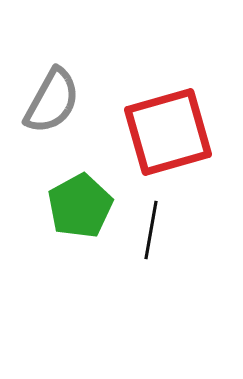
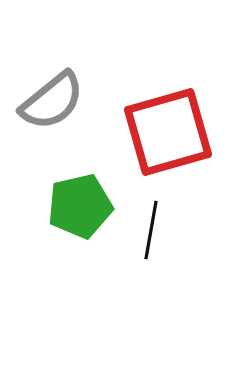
gray semicircle: rotated 22 degrees clockwise
green pentagon: rotated 16 degrees clockwise
